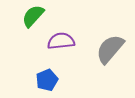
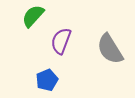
purple semicircle: rotated 64 degrees counterclockwise
gray semicircle: rotated 72 degrees counterclockwise
